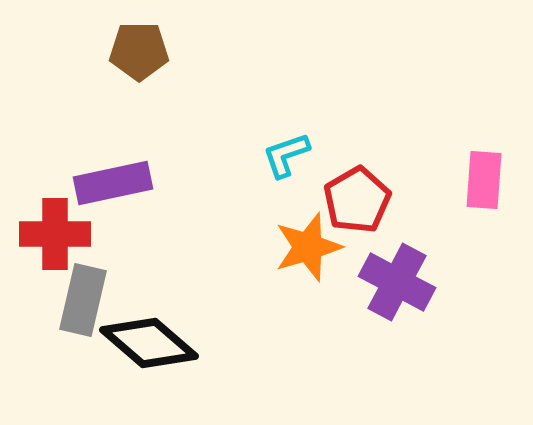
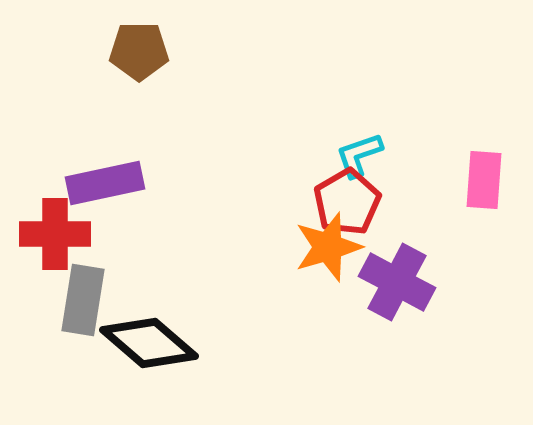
cyan L-shape: moved 73 px right
purple rectangle: moved 8 px left
red pentagon: moved 10 px left, 2 px down
orange star: moved 20 px right
gray rectangle: rotated 4 degrees counterclockwise
